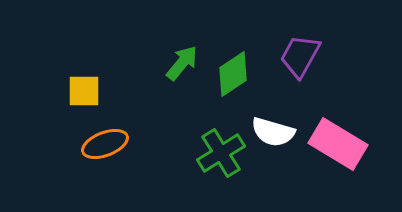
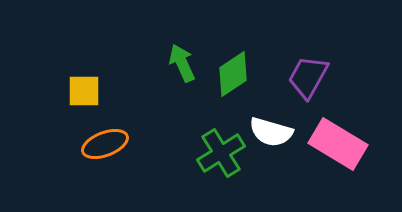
purple trapezoid: moved 8 px right, 21 px down
green arrow: rotated 63 degrees counterclockwise
white semicircle: moved 2 px left
